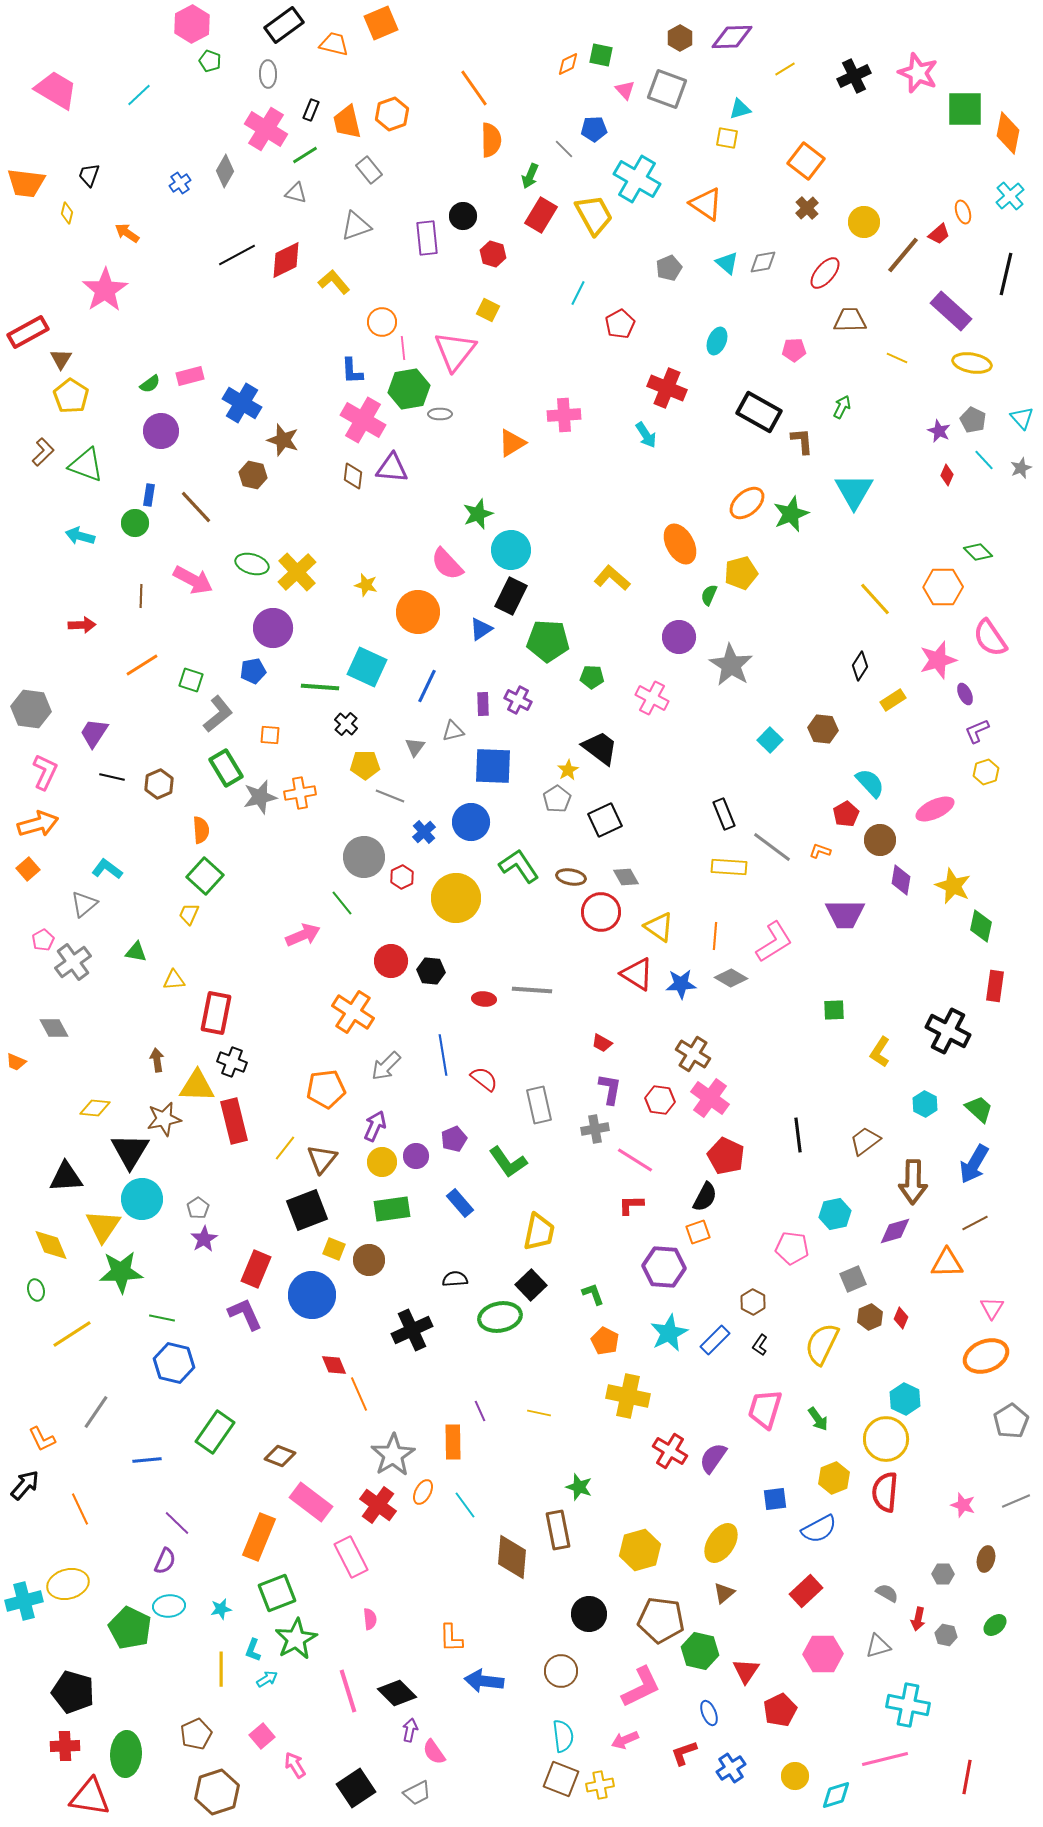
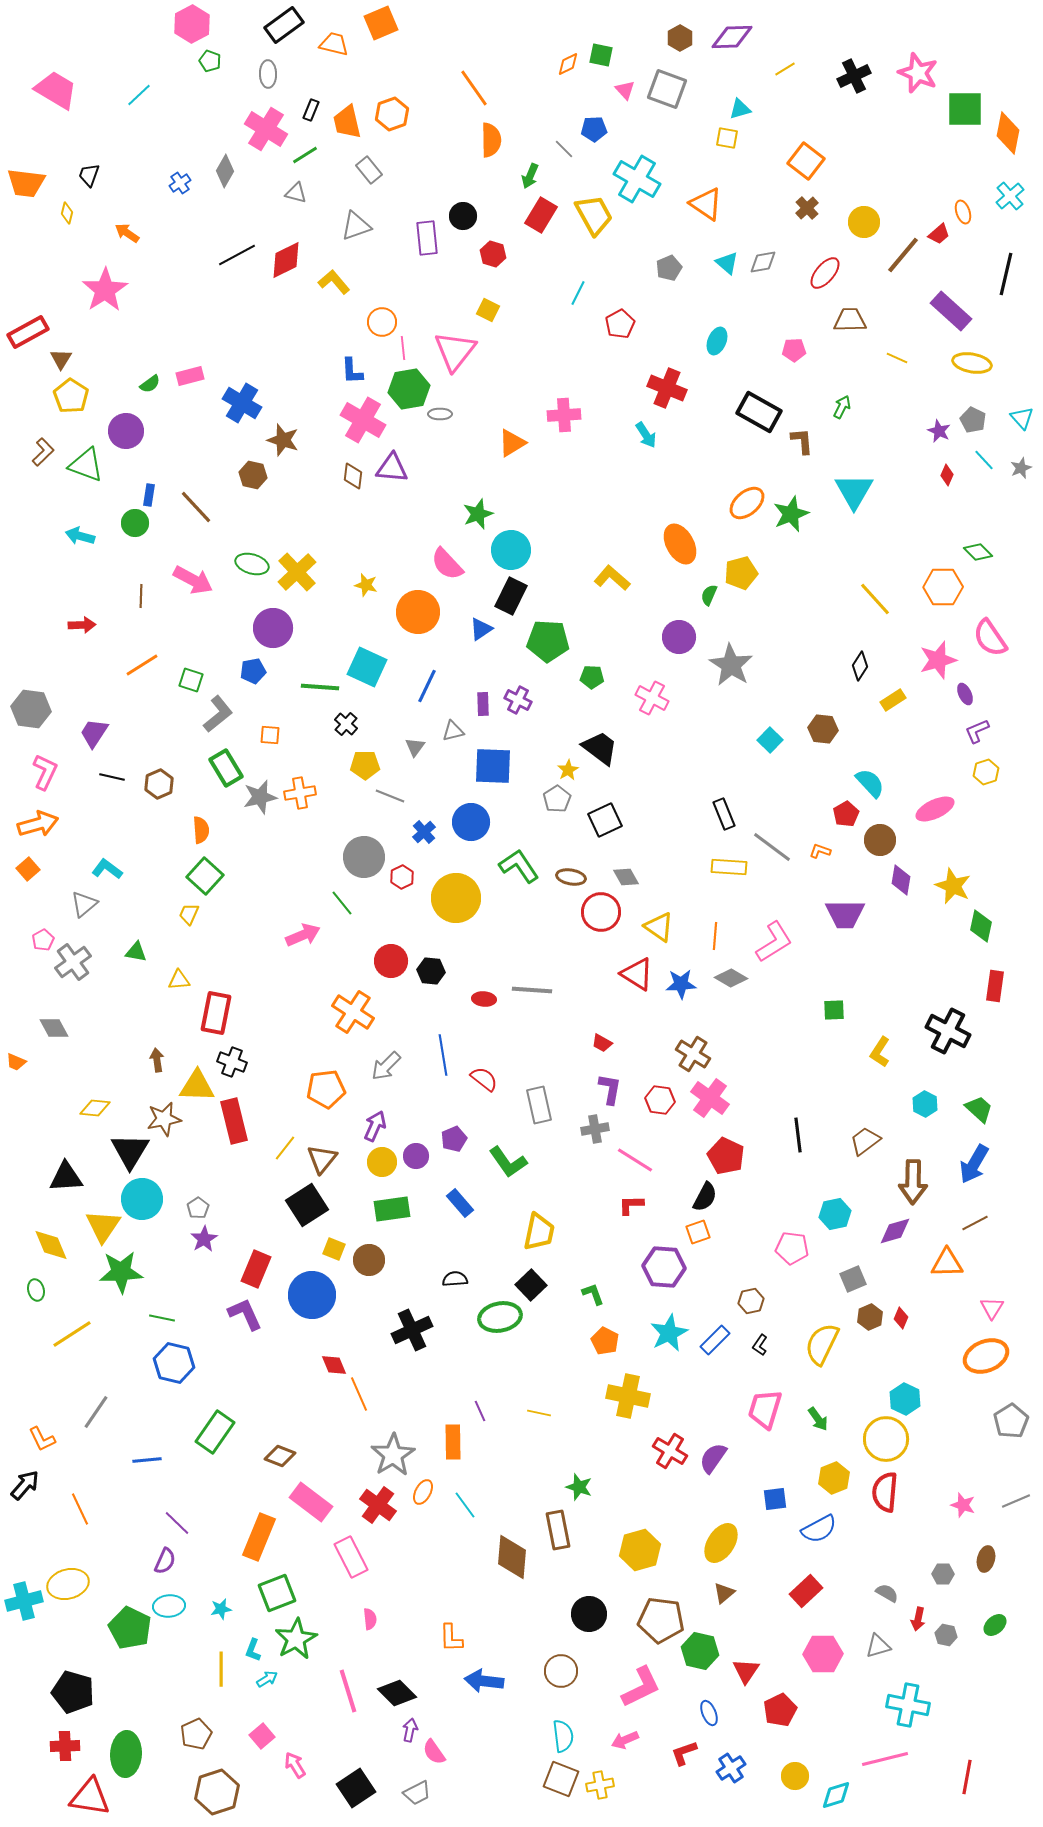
purple circle at (161, 431): moved 35 px left
yellow triangle at (174, 980): moved 5 px right
black square at (307, 1210): moved 5 px up; rotated 12 degrees counterclockwise
brown hexagon at (753, 1302): moved 2 px left, 1 px up; rotated 20 degrees clockwise
